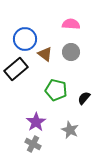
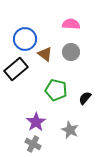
black semicircle: moved 1 px right
